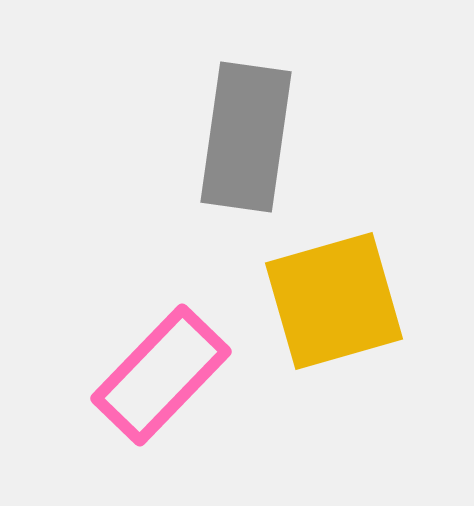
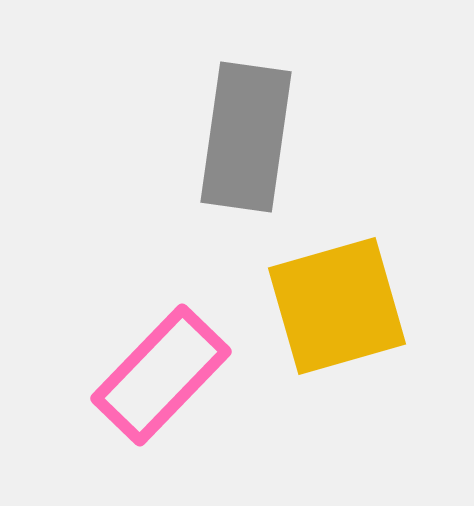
yellow square: moved 3 px right, 5 px down
